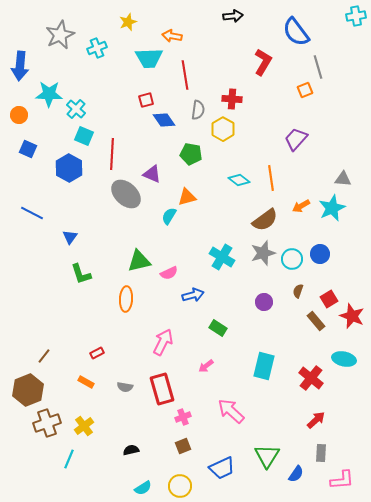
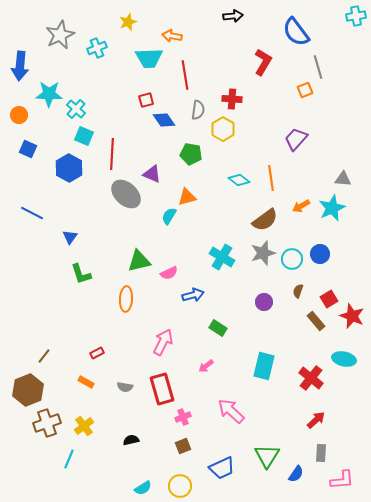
black semicircle at (131, 450): moved 10 px up
